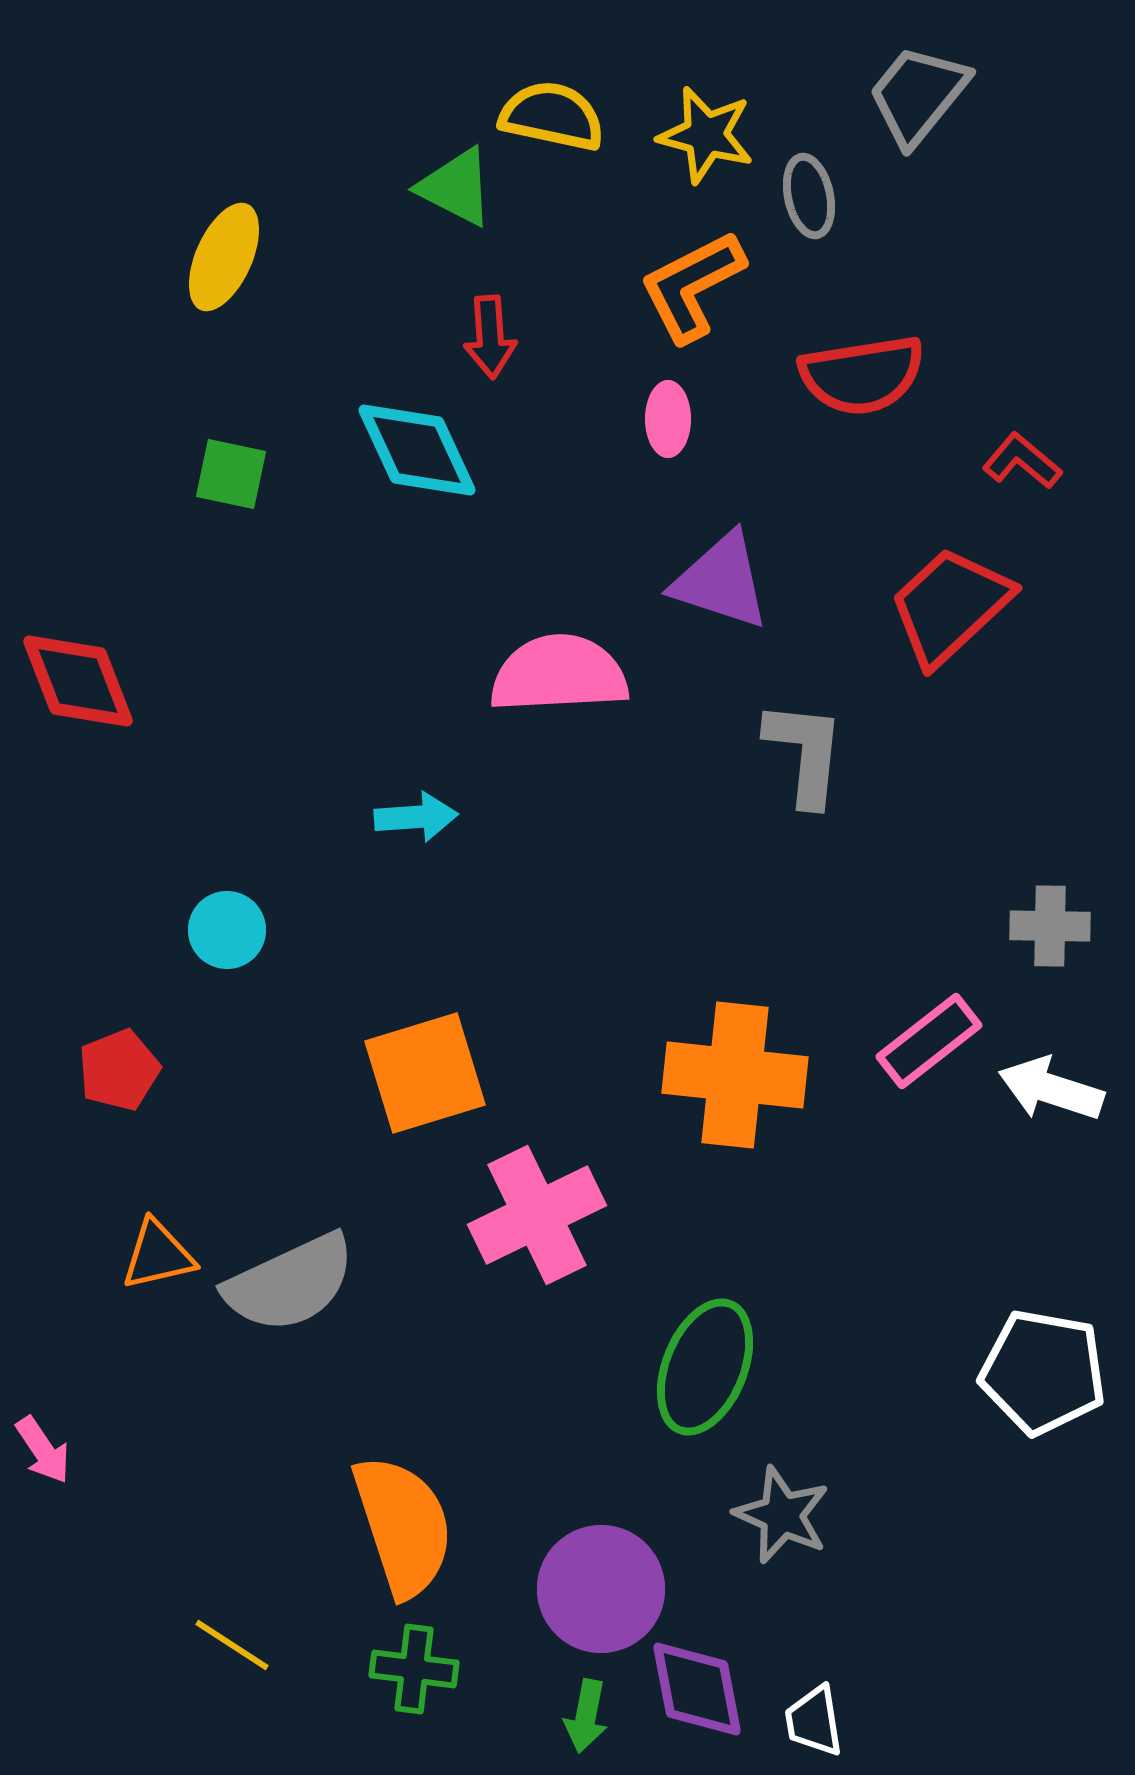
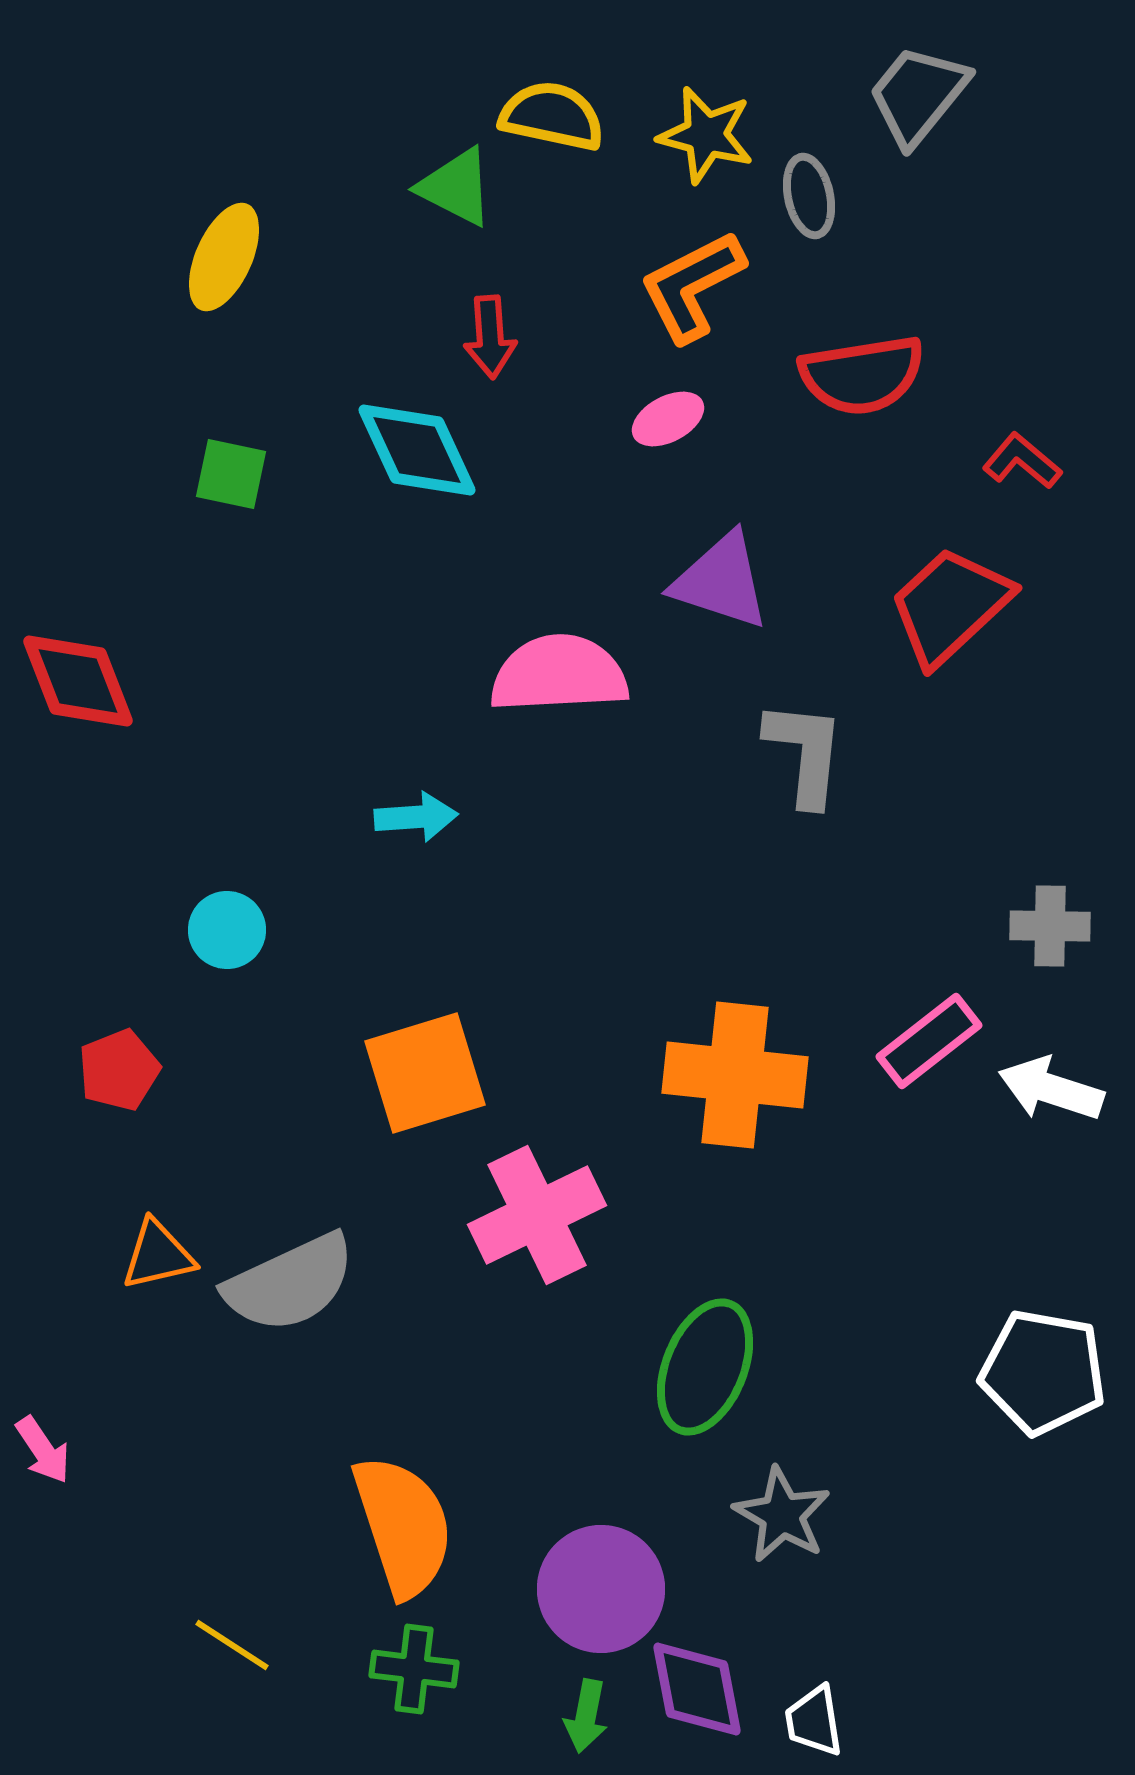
pink ellipse: rotated 62 degrees clockwise
gray star: rotated 6 degrees clockwise
